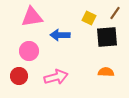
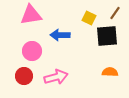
pink triangle: moved 1 px left, 2 px up
black square: moved 1 px up
pink circle: moved 3 px right
orange semicircle: moved 4 px right
red circle: moved 5 px right
